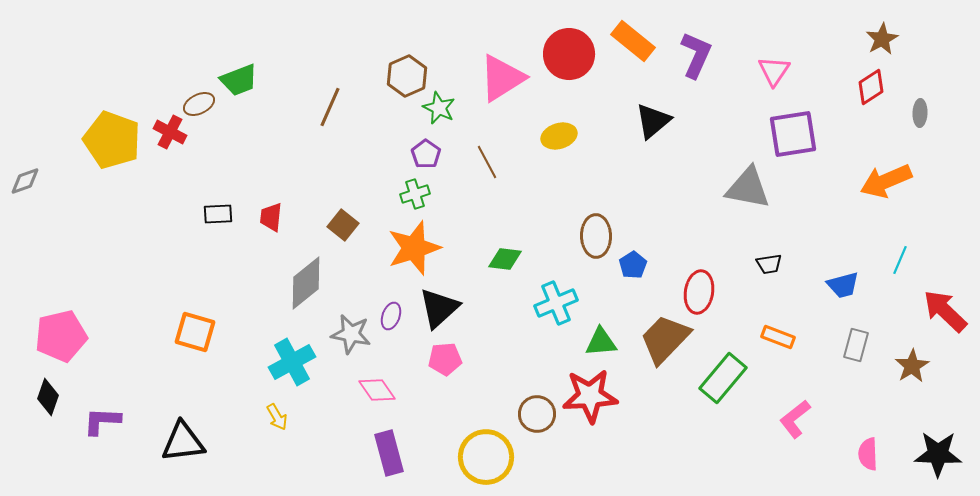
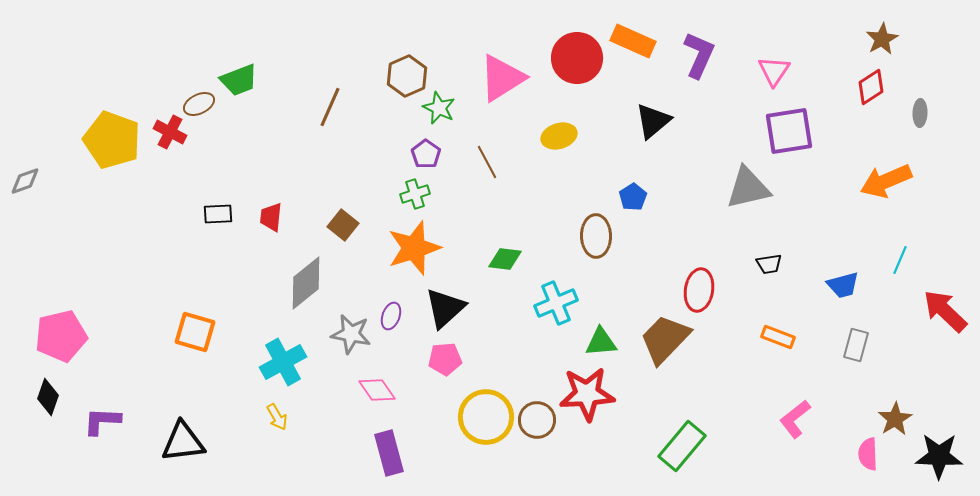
orange rectangle at (633, 41): rotated 15 degrees counterclockwise
red circle at (569, 54): moved 8 px right, 4 px down
purple L-shape at (696, 55): moved 3 px right
purple square at (793, 134): moved 4 px left, 3 px up
gray triangle at (748, 188): rotated 24 degrees counterclockwise
blue pentagon at (633, 265): moved 68 px up
red ellipse at (699, 292): moved 2 px up
black triangle at (439, 308): moved 6 px right
cyan cross at (292, 362): moved 9 px left
brown star at (912, 366): moved 17 px left, 53 px down
green rectangle at (723, 378): moved 41 px left, 68 px down
red star at (590, 396): moved 3 px left, 2 px up
brown circle at (537, 414): moved 6 px down
black star at (938, 454): moved 1 px right, 2 px down
yellow circle at (486, 457): moved 40 px up
